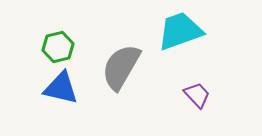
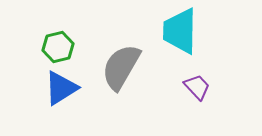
cyan trapezoid: rotated 69 degrees counterclockwise
blue triangle: rotated 45 degrees counterclockwise
purple trapezoid: moved 8 px up
